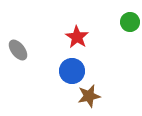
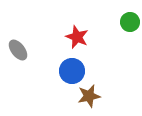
red star: rotated 10 degrees counterclockwise
